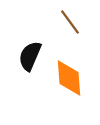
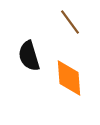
black semicircle: moved 1 px left; rotated 40 degrees counterclockwise
